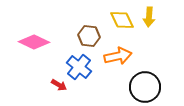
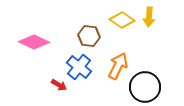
yellow diamond: rotated 30 degrees counterclockwise
orange arrow: moved 10 px down; rotated 52 degrees counterclockwise
